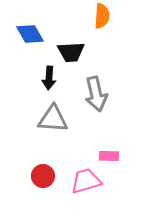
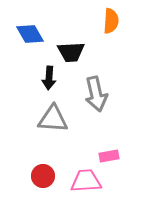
orange semicircle: moved 9 px right, 5 px down
pink rectangle: rotated 12 degrees counterclockwise
pink trapezoid: rotated 12 degrees clockwise
